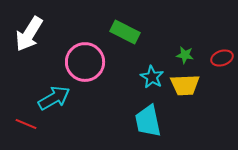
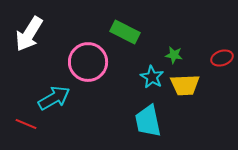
green star: moved 11 px left
pink circle: moved 3 px right
